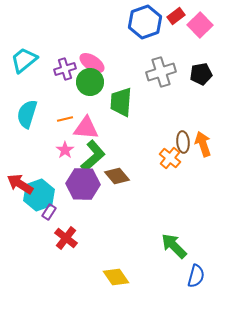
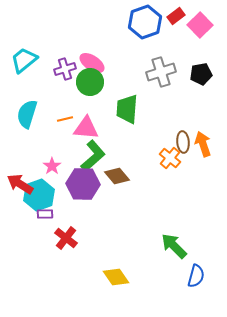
green trapezoid: moved 6 px right, 7 px down
pink star: moved 13 px left, 16 px down
purple rectangle: moved 4 px left, 2 px down; rotated 56 degrees clockwise
